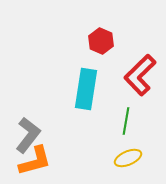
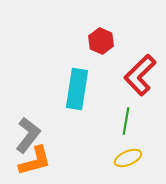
cyan rectangle: moved 9 px left
